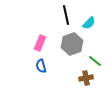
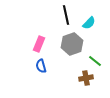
pink rectangle: moved 1 px left, 1 px down
